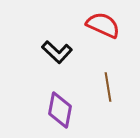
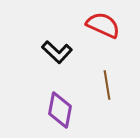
brown line: moved 1 px left, 2 px up
